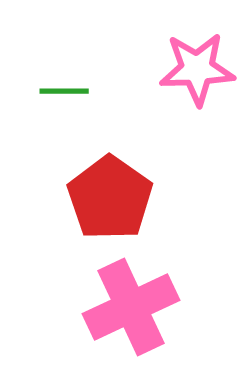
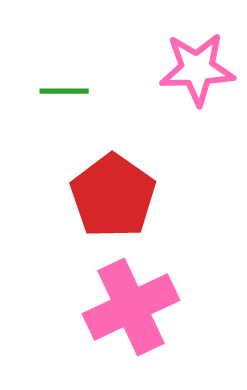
red pentagon: moved 3 px right, 2 px up
